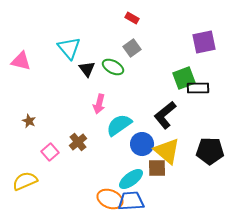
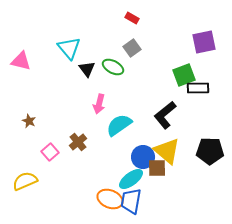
green square: moved 3 px up
blue circle: moved 1 px right, 13 px down
blue trapezoid: rotated 76 degrees counterclockwise
